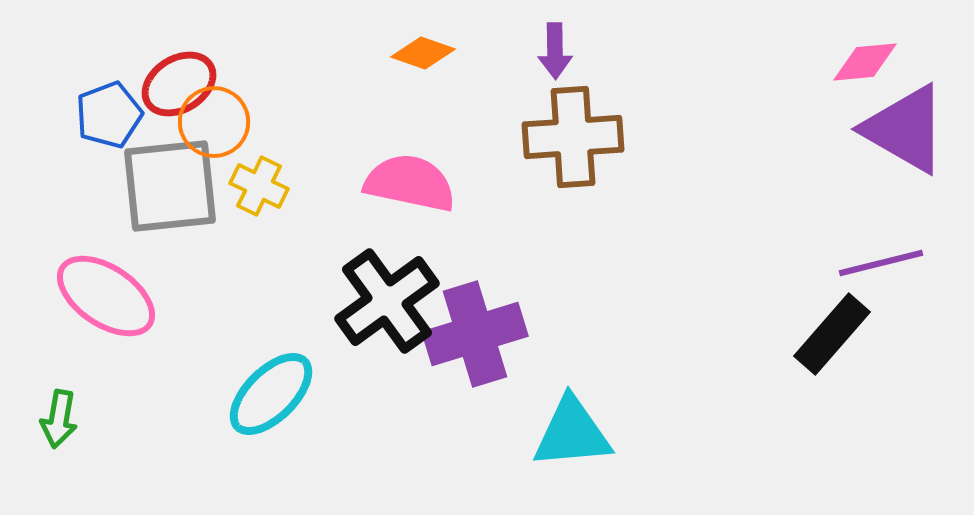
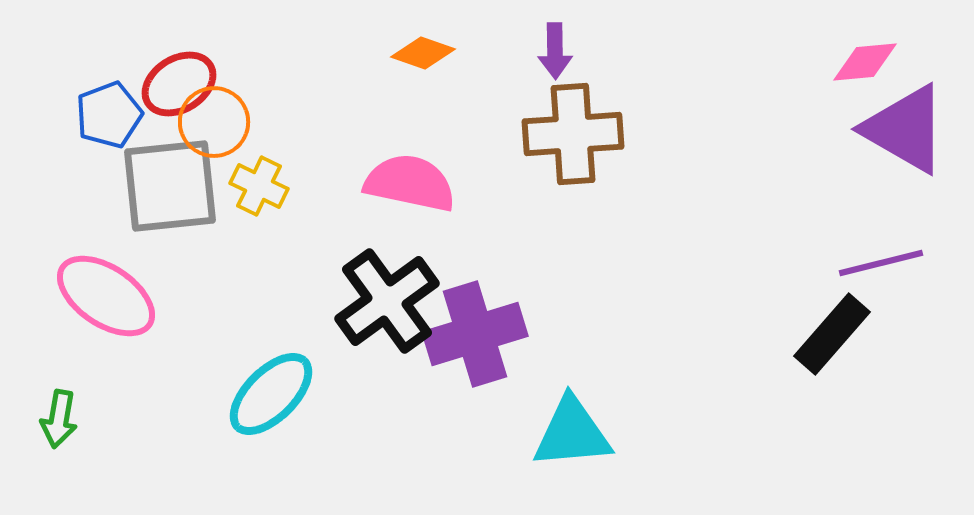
brown cross: moved 3 px up
